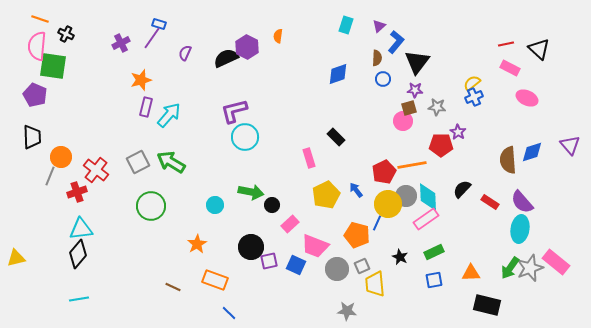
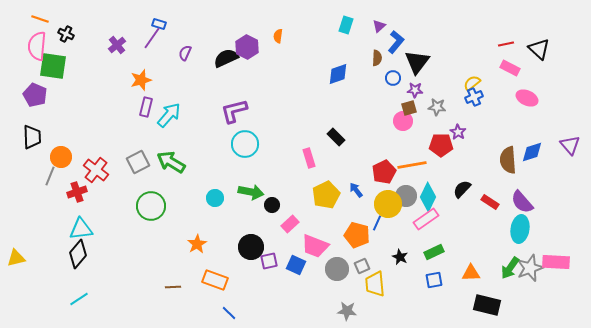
purple cross at (121, 43): moved 4 px left, 2 px down; rotated 12 degrees counterclockwise
blue circle at (383, 79): moved 10 px right, 1 px up
cyan circle at (245, 137): moved 7 px down
cyan diamond at (428, 197): rotated 28 degrees clockwise
cyan circle at (215, 205): moved 7 px up
pink rectangle at (556, 262): rotated 36 degrees counterclockwise
brown line at (173, 287): rotated 28 degrees counterclockwise
cyan line at (79, 299): rotated 24 degrees counterclockwise
